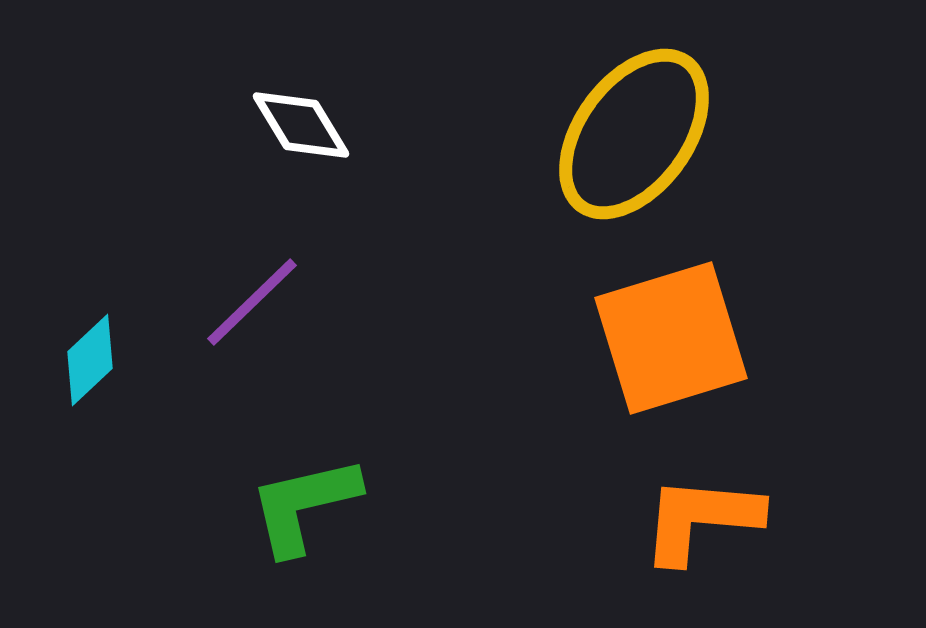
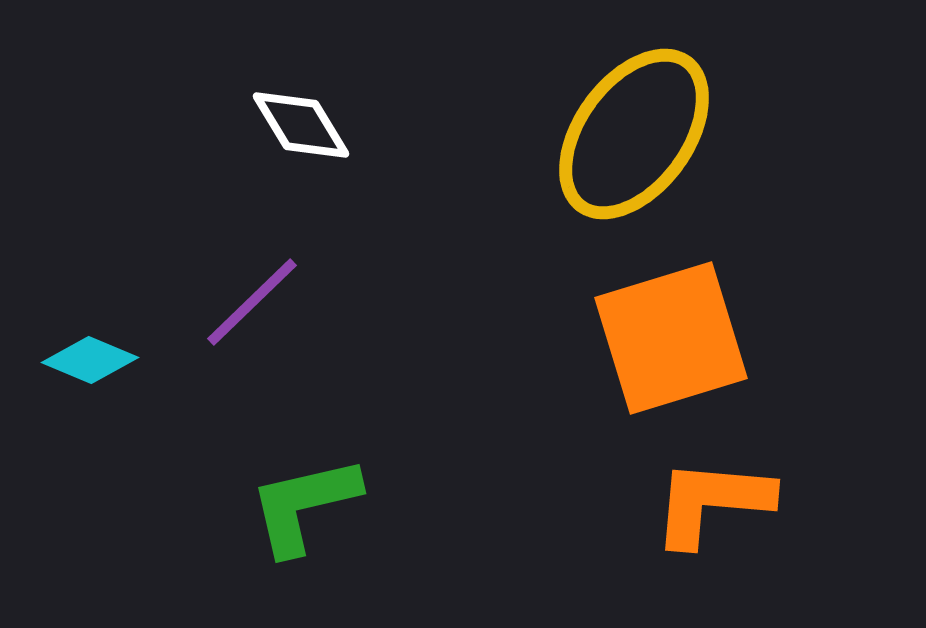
cyan diamond: rotated 66 degrees clockwise
orange L-shape: moved 11 px right, 17 px up
